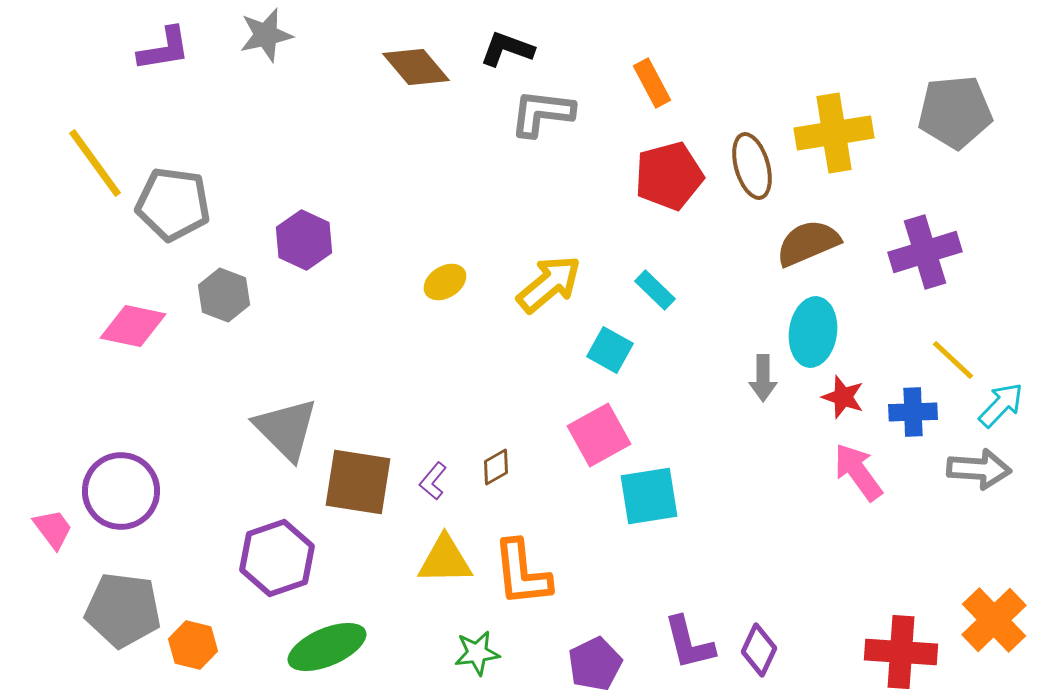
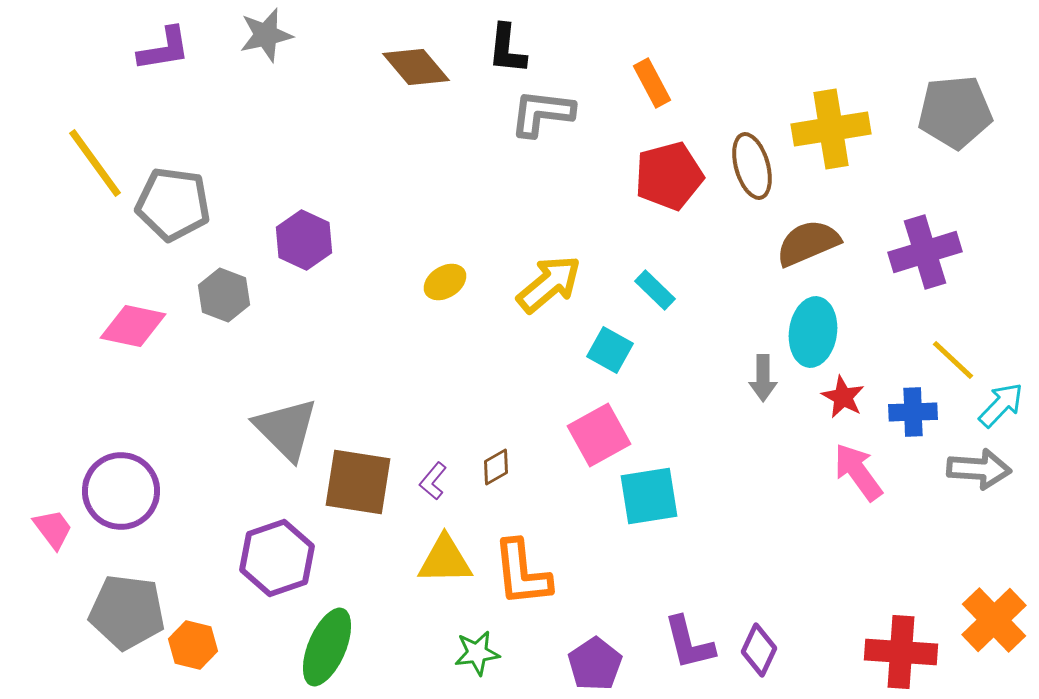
black L-shape at (507, 49): rotated 104 degrees counterclockwise
yellow cross at (834, 133): moved 3 px left, 4 px up
red star at (843, 397): rotated 9 degrees clockwise
gray pentagon at (123, 610): moved 4 px right, 2 px down
green ellipse at (327, 647): rotated 44 degrees counterclockwise
purple pentagon at (595, 664): rotated 8 degrees counterclockwise
